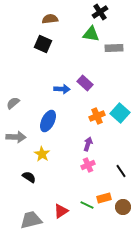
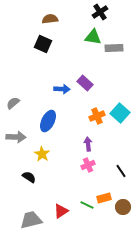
green triangle: moved 2 px right, 3 px down
purple arrow: rotated 24 degrees counterclockwise
